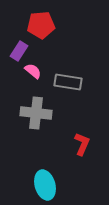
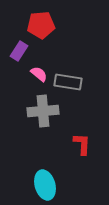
pink semicircle: moved 6 px right, 3 px down
gray cross: moved 7 px right, 2 px up; rotated 12 degrees counterclockwise
red L-shape: rotated 20 degrees counterclockwise
